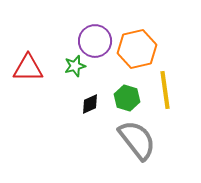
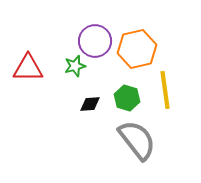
black diamond: rotated 20 degrees clockwise
